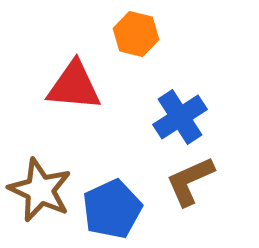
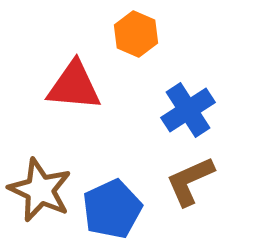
orange hexagon: rotated 9 degrees clockwise
blue cross: moved 8 px right, 7 px up
